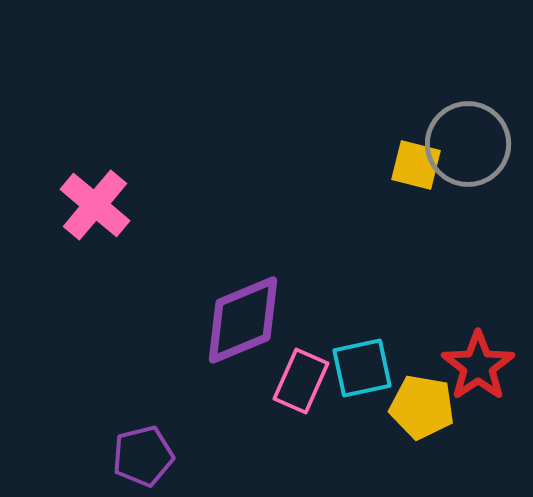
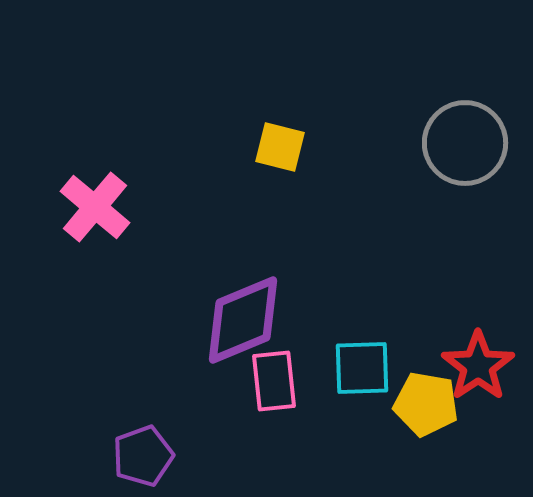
gray circle: moved 3 px left, 1 px up
yellow square: moved 136 px left, 18 px up
pink cross: moved 2 px down
cyan square: rotated 10 degrees clockwise
pink rectangle: moved 27 px left; rotated 30 degrees counterclockwise
yellow pentagon: moved 4 px right, 3 px up
purple pentagon: rotated 6 degrees counterclockwise
